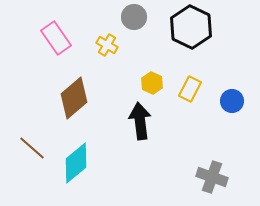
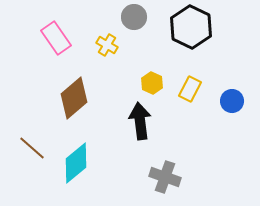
gray cross: moved 47 px left
